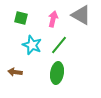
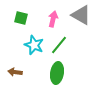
cyan star: moved 2 px right
